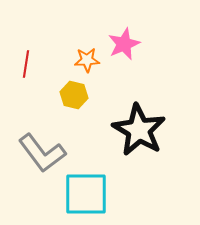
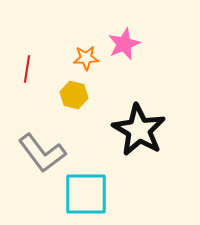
orange star: moved 1 px left, 2 px up
red line: moved 1 px right, 5 px down
